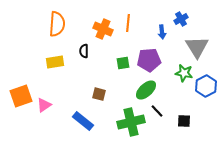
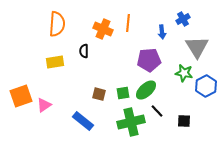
blue cross: moved 2 px right
green square: moved 30 px down
